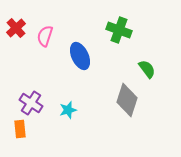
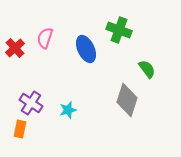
red cross: moved 1 px left, 20 px down
pink semicircle: moved 2 px down
blue ellipse: moved 6 px right, 7 px up
orange rectangle: rotated 18 degrees clockwise
